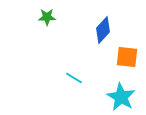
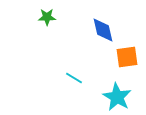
blue diamond: rotated 56 degrees counterclockwise
orange square: rotated 15 degrees counterclockwise
cyan star: moved 4 px left
